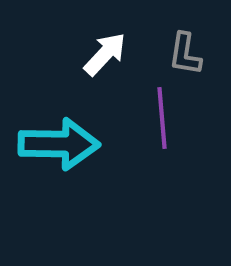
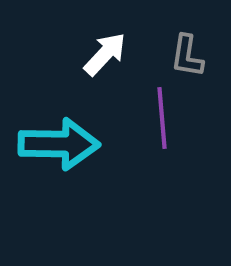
gray L-shape: moved 2 px right, 2 px down
